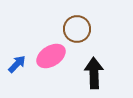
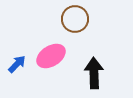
brown circle: moved 2 px left, 10 px up
